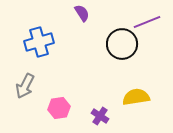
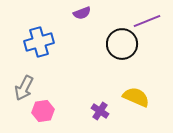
purple semicircle: rotated 102 degrees clockwise
purple line: moved 1 px up
gray arrow: moved 1 px left, 2 px down
yellow semicircle: rotated 32 degrees clockwise
pink hexagon: moved 16 px left, 3 px down
purple cross: moved 5 px up
